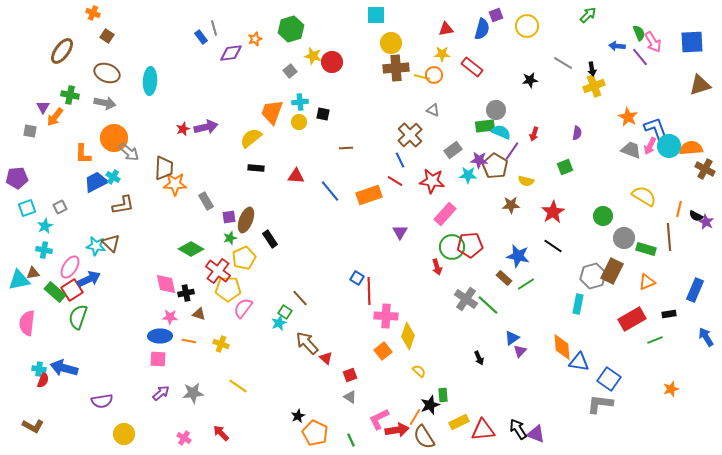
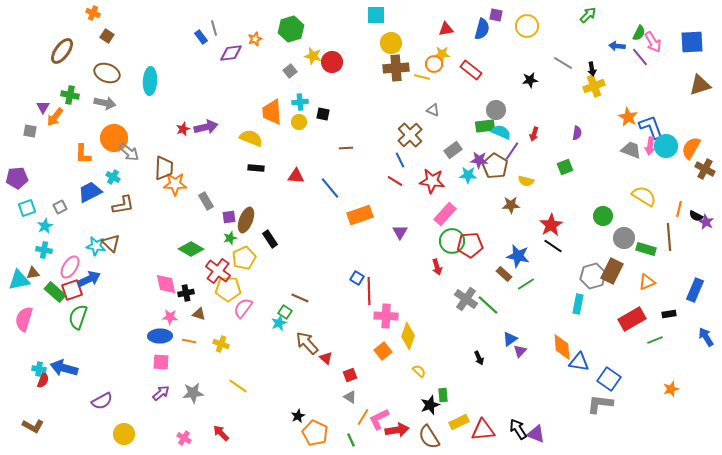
purple square at (496, 15): rotated 32 degrees clockwise
green semicircle at (639, 33): rotated 49 degrees clockwise
red rectangle at (472, 67): moved 1 px left, 3 px down
orange circle at (434, 75): moved 11 px up
orange trapezoid at (272, 112): rotated 24 degrees counterclockwise
blue L-shape at (656, 129): moved 5 px left, 2 px up
yellow semicircle at (251, 138): rotated 60 degrees clockwise
pink arrow at (650, 146): rotated 18 degrees counterclockwise
cyan circle at (669, 146): moved 3 px left
orange semicircle at (691, 148): rotated 55 degrees counterclockwise
blue trapezoid at (96, 182): moved 6 px left, 10 px down
blue line at (330, 191): moved 3 px up
orange rectangle at (369, 195): moved 9 px left, 20 px down
red star at (553, 212): moved 2 px left, 13 px down
green circle at (452, 247): moved 6 px up
brown rectangle at (504, 278): moved 4 px up
red square at (72, 290): rotated 15 degrees clockwise
brown line at (300, 298): rotated 24 degrees counterclockwise
pink semicircle at (27, 323): moved 3 px left, 4 px up; rotated 10 degrees clockwise
blue triangle at (512, 338): moved 2 px left, 1 px down
pink square at (158, 359): moved 3 px right, 3 px down
purple semicircle at (102, 401): rotated 20 degrees counterclockwise
orange line at (415, 417): moved 52 px left
brown semicircle at (424, 437): moved 5 px right
